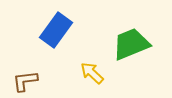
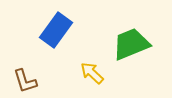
brown L-shape: rotated 100 degrees counterclockwise
